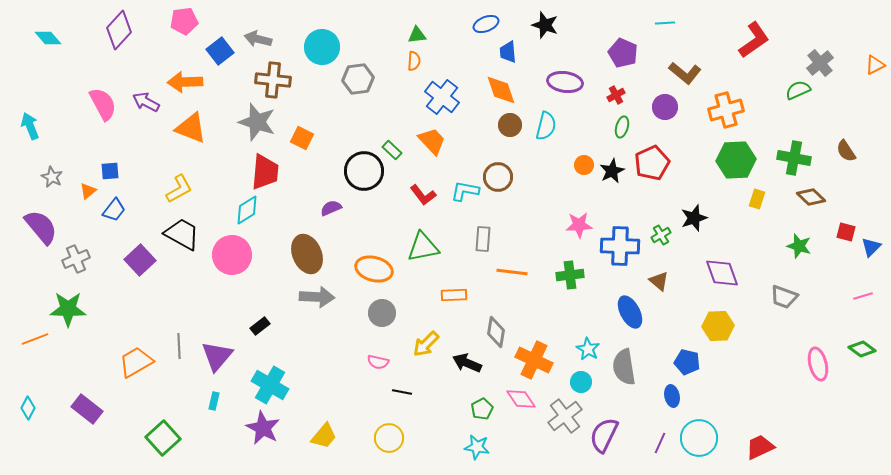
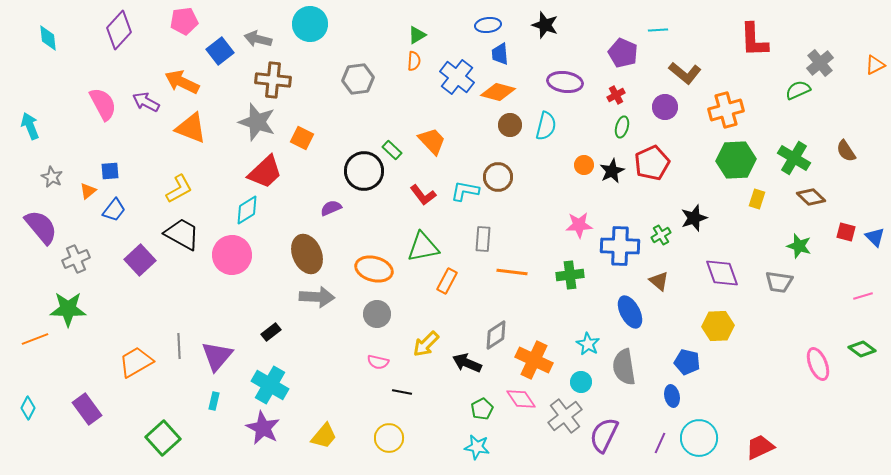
cyan line at (665, 23): moved 7 px left, 7 px down
blue ellipse at (486, 24): moved 2 px right, 1 px down; rotated 15 degrees clockwise
green triangle at (417, 35): rotated 24 degrees counterclockwise
cyan diamond at (48, 38): rotated 36 degrees clockwise
red L-shape at (754, 40): rotated 123 degrees clockwise
cyan circle at (322, 47): moved 12 px left, 23 px up
blue trapezoid at (508, 52): moved 8 px left, 2 px down
orange arrow at (185, 82): moved 3 px left; rotated 28 degrees clockwise
orange diamond at (501, 90): moved 3 px left, 2 px down; rotated 56 degrees counterclockwise
blue cross at (442, 97): moved 15 px right, 20 px up
green cross at (794, 158): rotated 20 degrees clockwise
red trapezoid at (265, 172): rotated 42 degrees clockwise
blue triangle at (871, 247): moved 4 px right, 10 px up; rotated 30 degrees counterclockwise
orange rectangle at (454, 295): moved 7 px left, 14 px up; rotated 60 degrees counterclockwise
gray trapezoid at (784, 297): moved 5 px left, 15 px up; rotated 12 degrees counterclockwise
gray circle at (382, 313): moved 5 px left, 1 px down
black rectangle at (260, 326): moved 11 px right, 6 px down
gray diamond at (496, 332): moved 3 px down; rotated 48 degrees clockwise
cyan star at (588, 349): moved 5 px up
pink ellipse at (818, 364): rotated 8 degrees counterclockwise
purple rectangle at (87, 409): rotated 16 degrees clockwise
